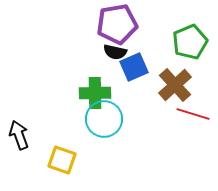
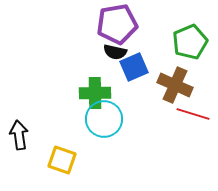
brown cross: rotated 24 degrees counterclockwise
black arrow: rotated 12 degrees clockwise
